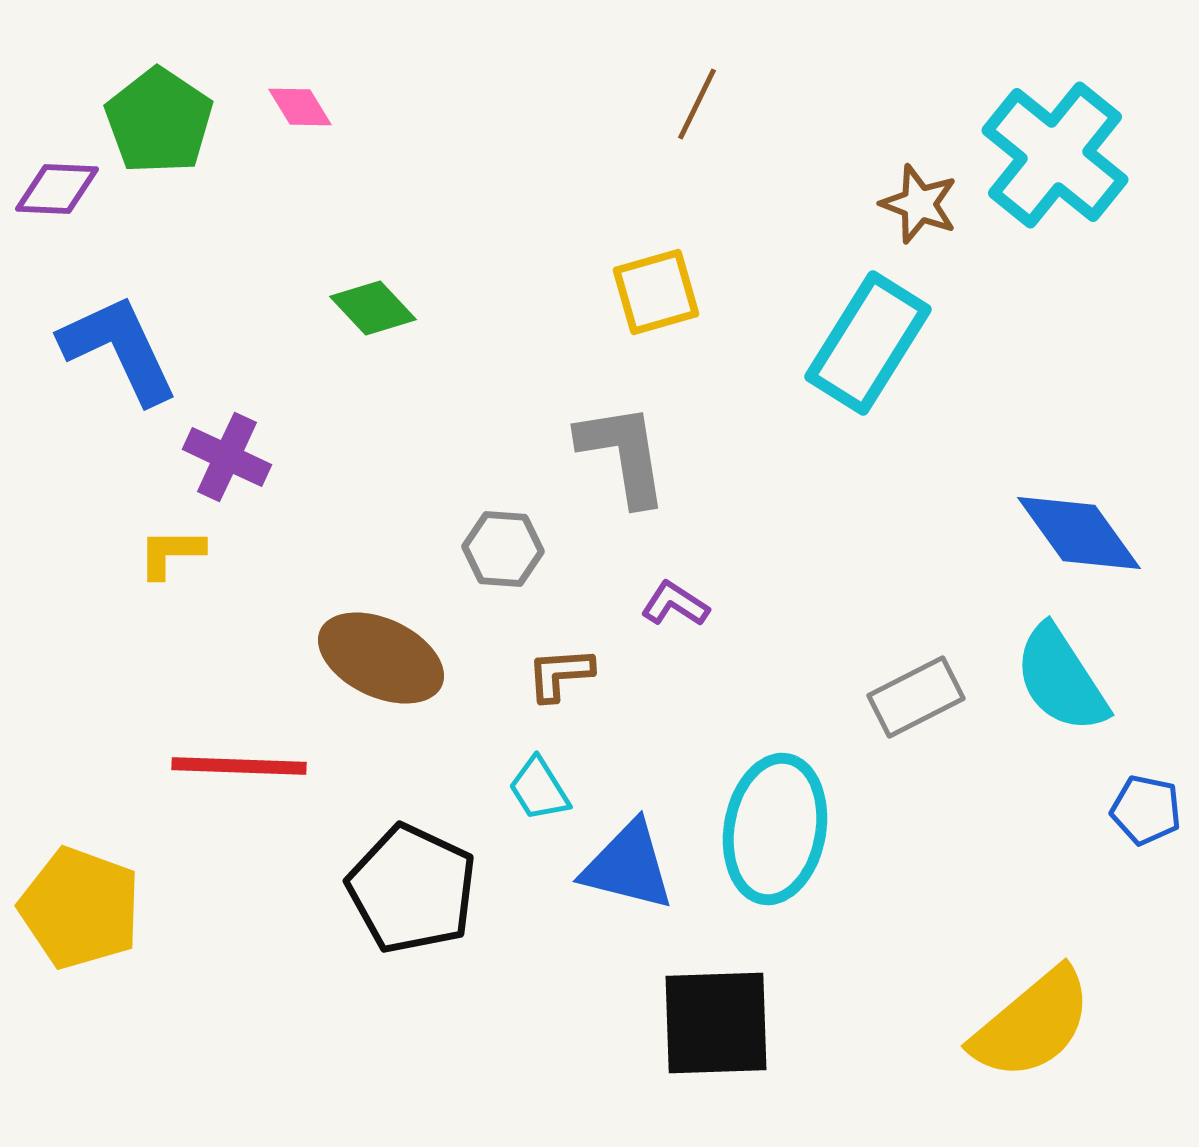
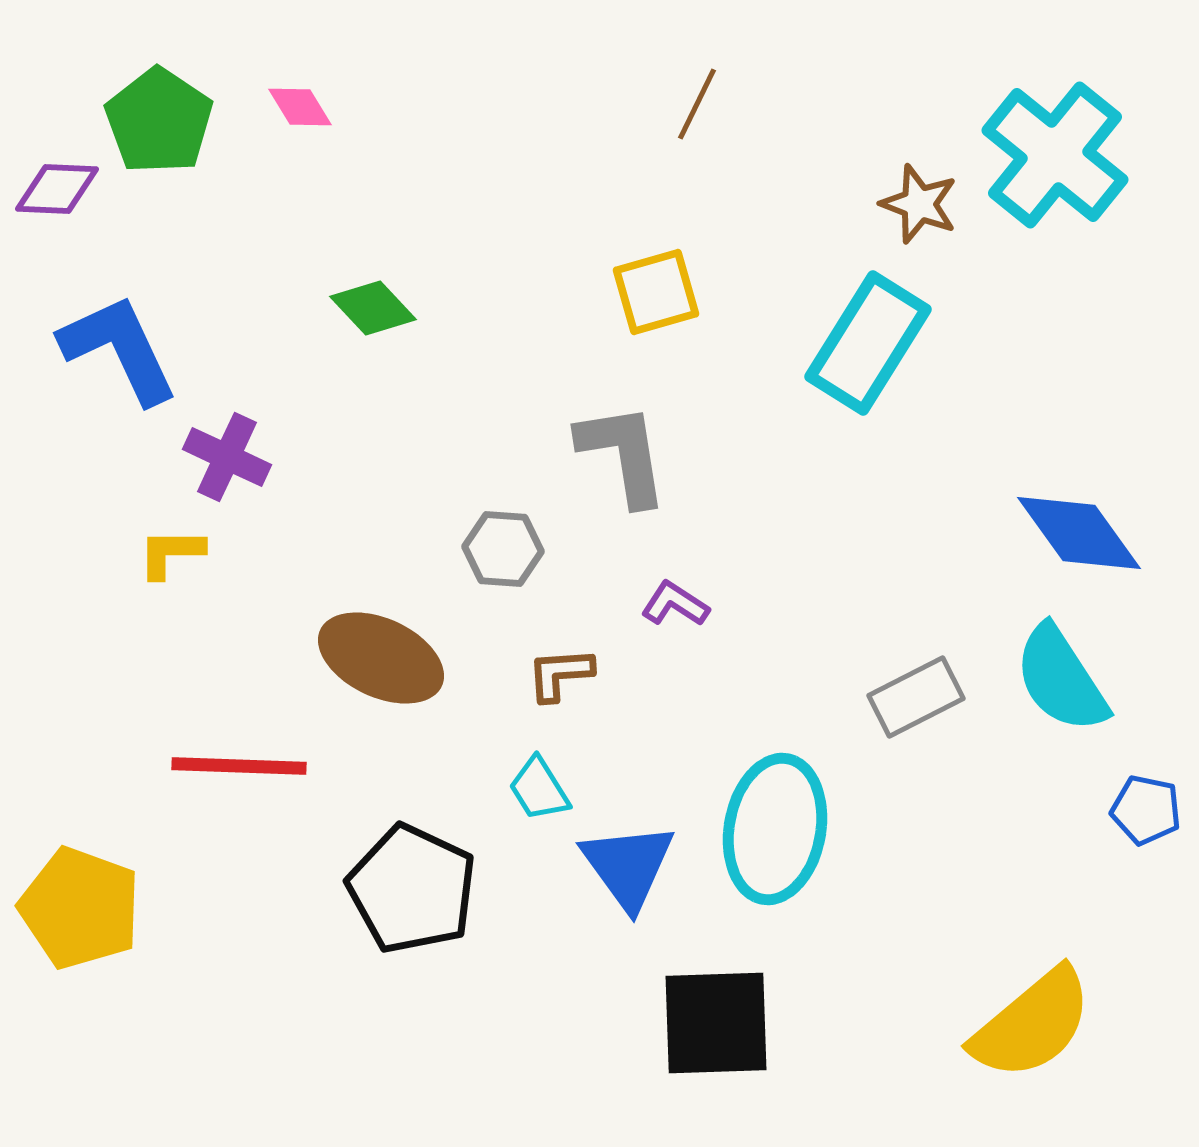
blue triangle: rotated 40 degrees clockwise
